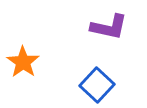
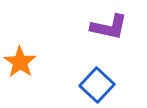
orange star: moved 3 px left
